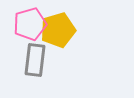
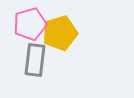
yellow pentagon: moved 2 px right, 3 px down
